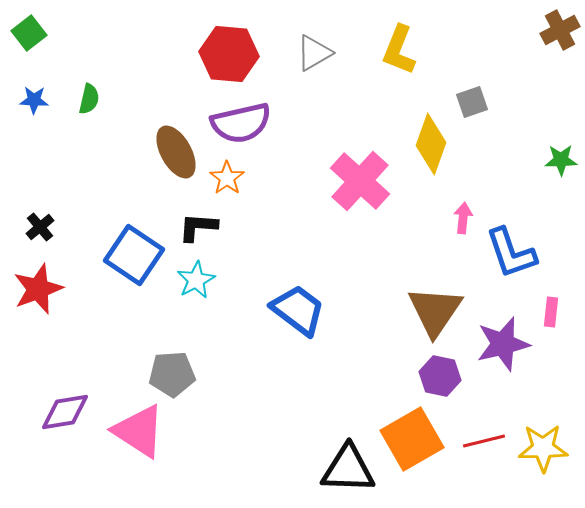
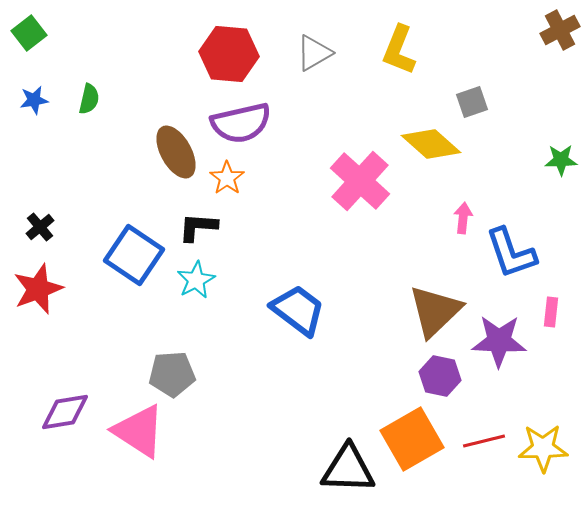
blue star: rotated 12 degrees counterclockwise
yellow diamond: rotated 68 degrees counterclockwise
brown triangle: rotated 12 degrees clockwise
purple star: moved 4 px left, 3 px up; rotated 16 degrees clockwise
